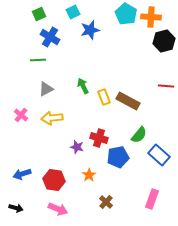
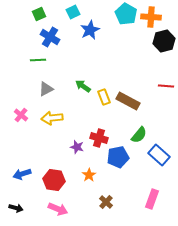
blue star: rotated 12 degrees counterclockwise
green arrow: rotated 28 degrees counterclockwise
